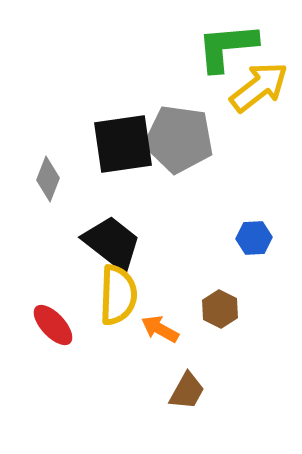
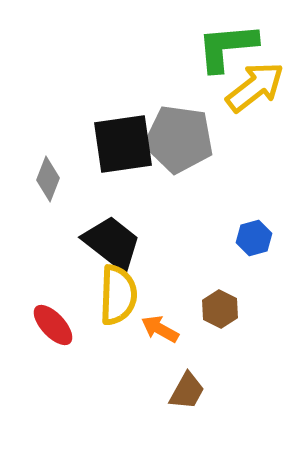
yellow arrow: moved 4 px left
blue hexagon: rotated 12 degrees counterclockwise
